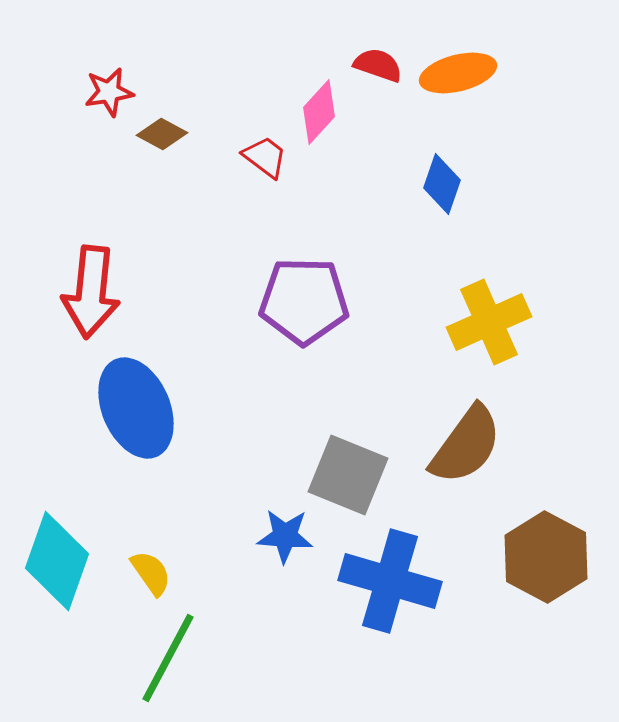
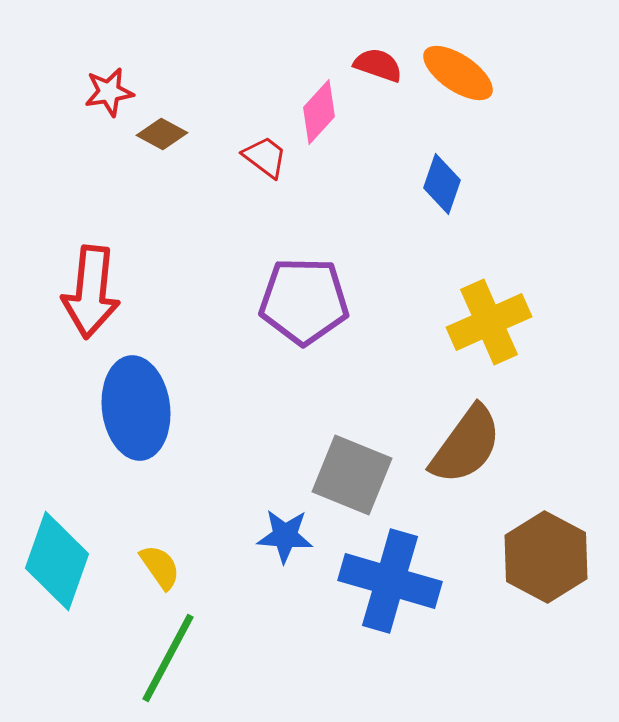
orange ellipse: rotated 48 degrees clockwise
blue ellipse: rotated 16 degrees clockwise
gray square: moved 4 px right
yellow semicircle: moved 9 px right, 6 px up
